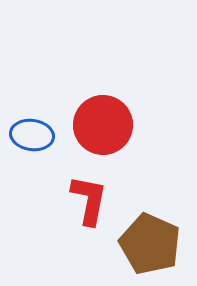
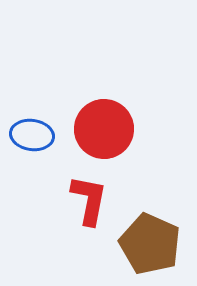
red circle: moved 1 px right, 4 px down
